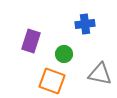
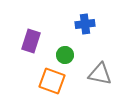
green circle: moved 1 px right, 1 px down
